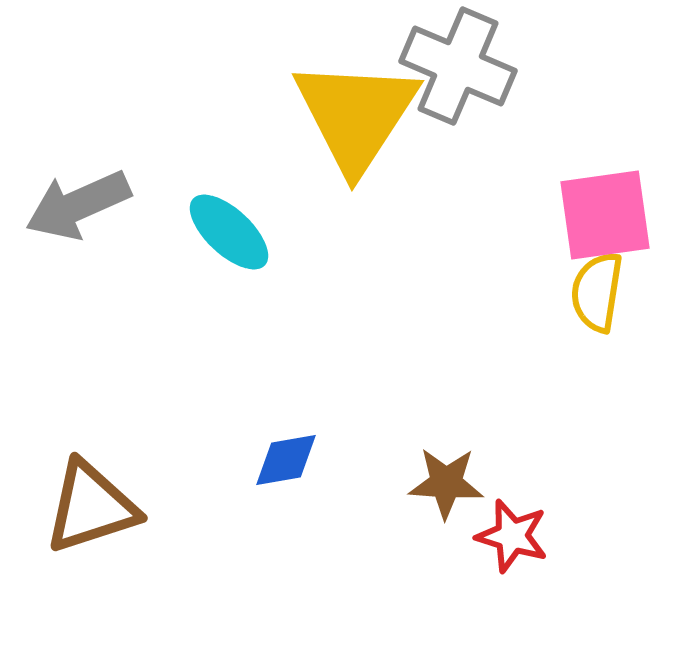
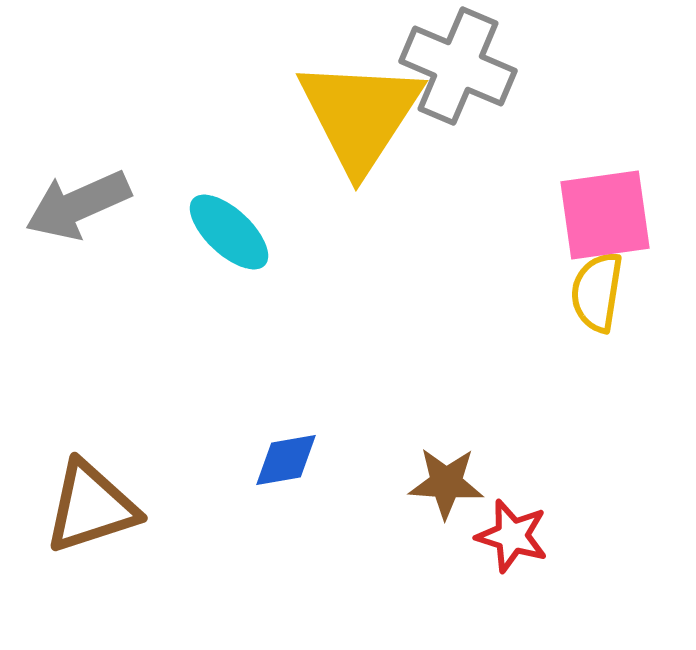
yellow triangle: moved 4 px right
